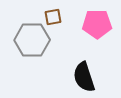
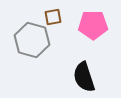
pink pentagon: moved 4 px left, 1 px down
gray hexagon: rotated 16 degrees clockwise
